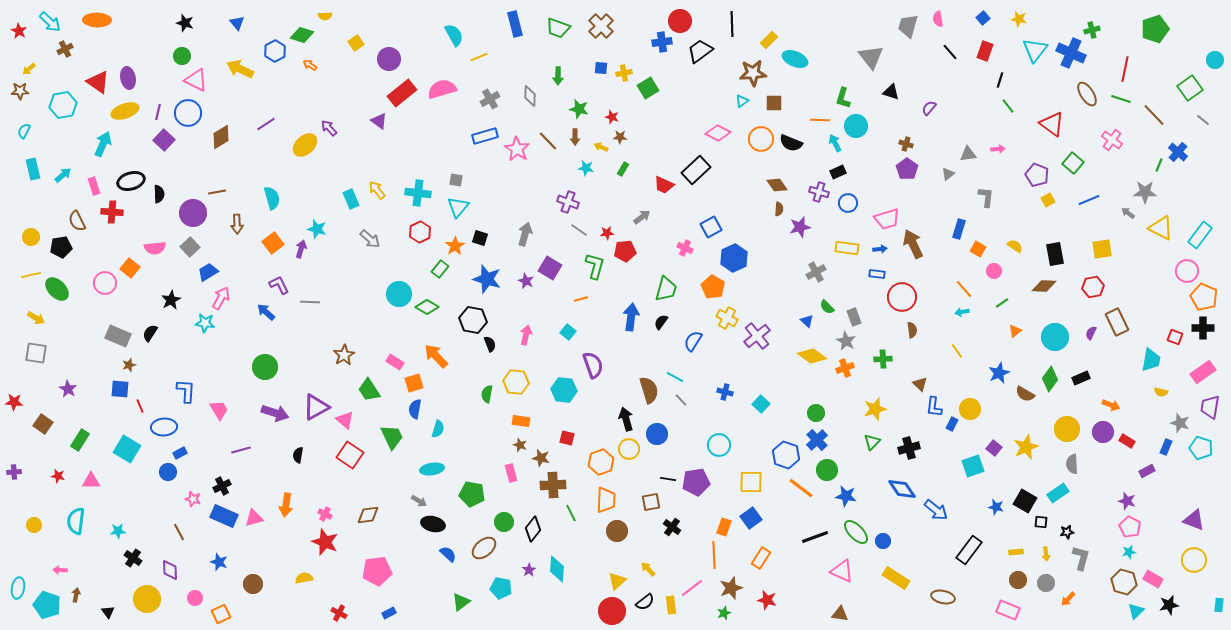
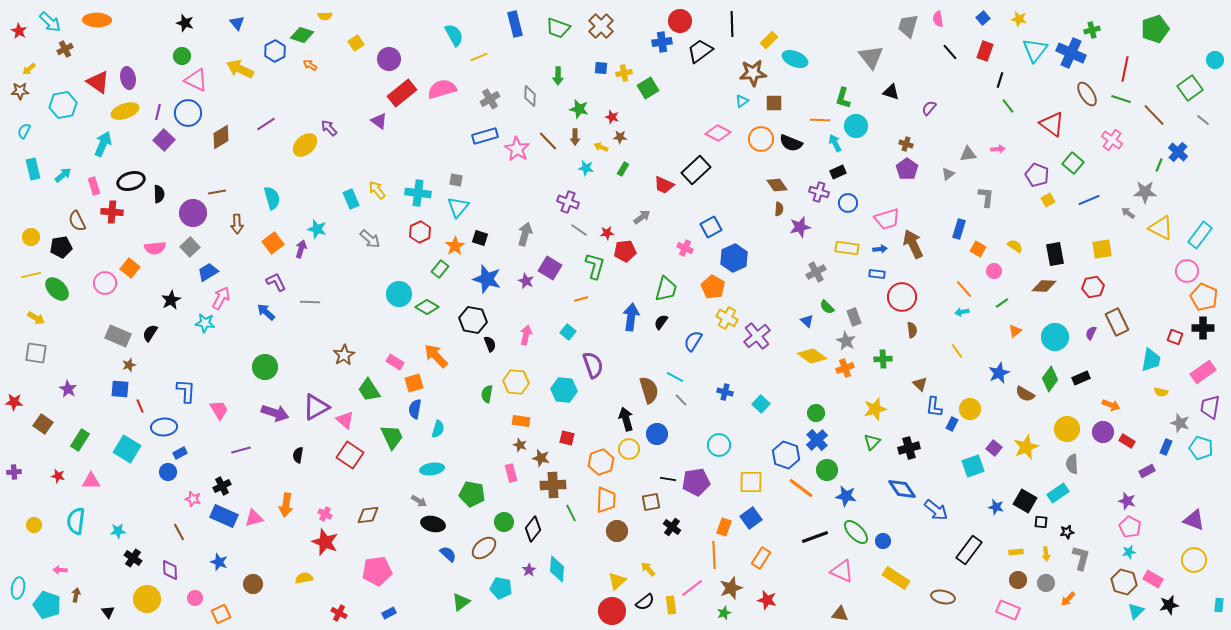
purple L-shape at (279, 285): moved 3 px left, 3 px up
